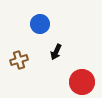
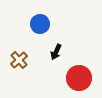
brown cross: rotated 24 degrees counterclockwise
red circle: moved 3 px left, 4 px up
